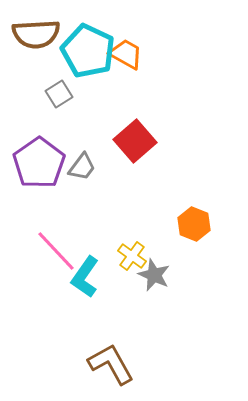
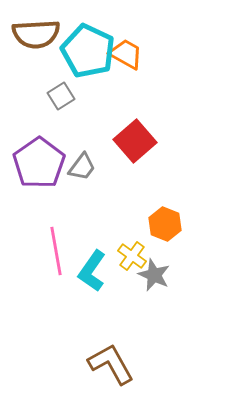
gray square: moved 2 px right, 2 px down
orange hexagon: moved 29 px left
pink line: rotated 33 degrees clockwise
cyan L-shape: moved 7 px right, 6 px up
